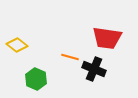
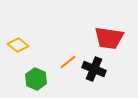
red trapezoid: moved 2 px right
yellow diamond: moved 1 px right
orange line: moved 2 px left, 5 px down; rotated 54 degrees counterclockwise
